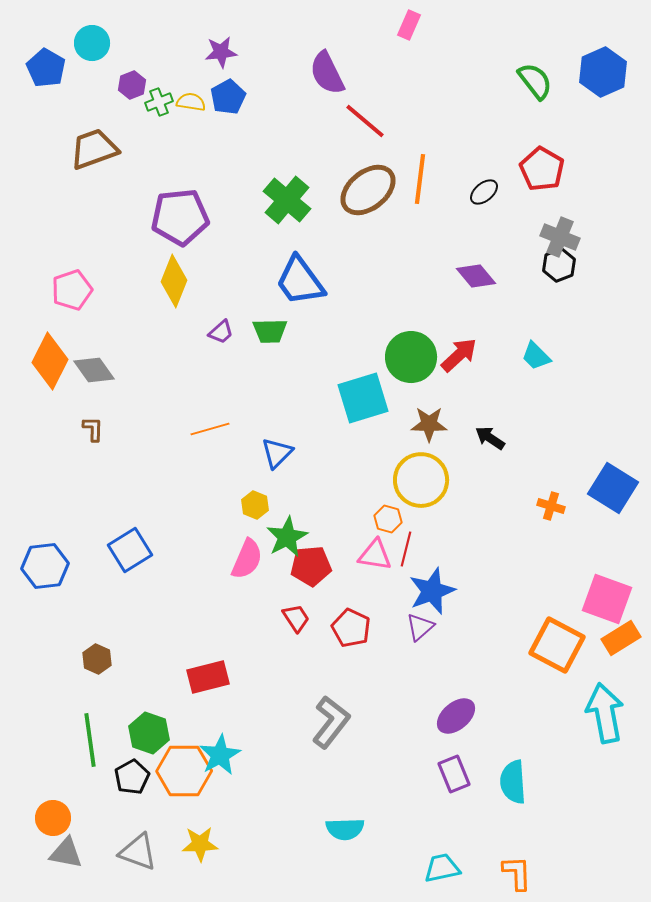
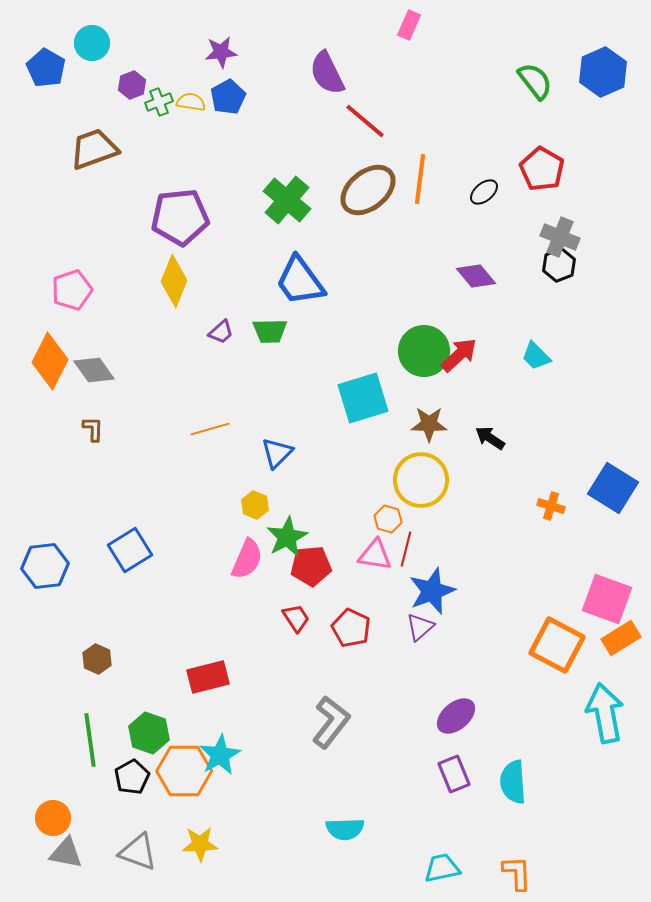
green circle at (411, 357): moved 13 px right, 6 px up
